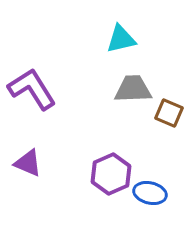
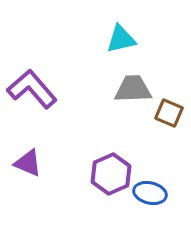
purple L-shape: rotated 9 degrees counterclockwise
